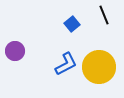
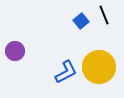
blue square: moved 9 px right, 3 px up
blue L-shape: moved 8 px down
